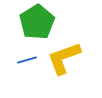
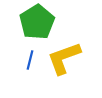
blue line: moved 3 px right; rotated 60 degrees counterclockwise
